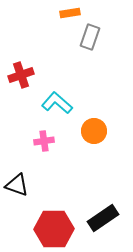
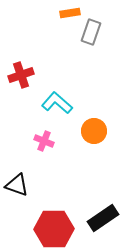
gray rectangle: moved 1 px right, 5 px up
pink cross: rotated 30 degrees clockwise
